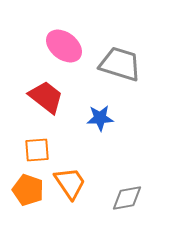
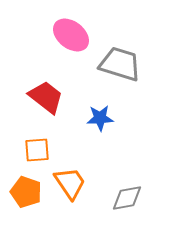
pink ellipse: moved 7 px right, 11 px up
orange pentagon: moved 2 px left, 2 px down
